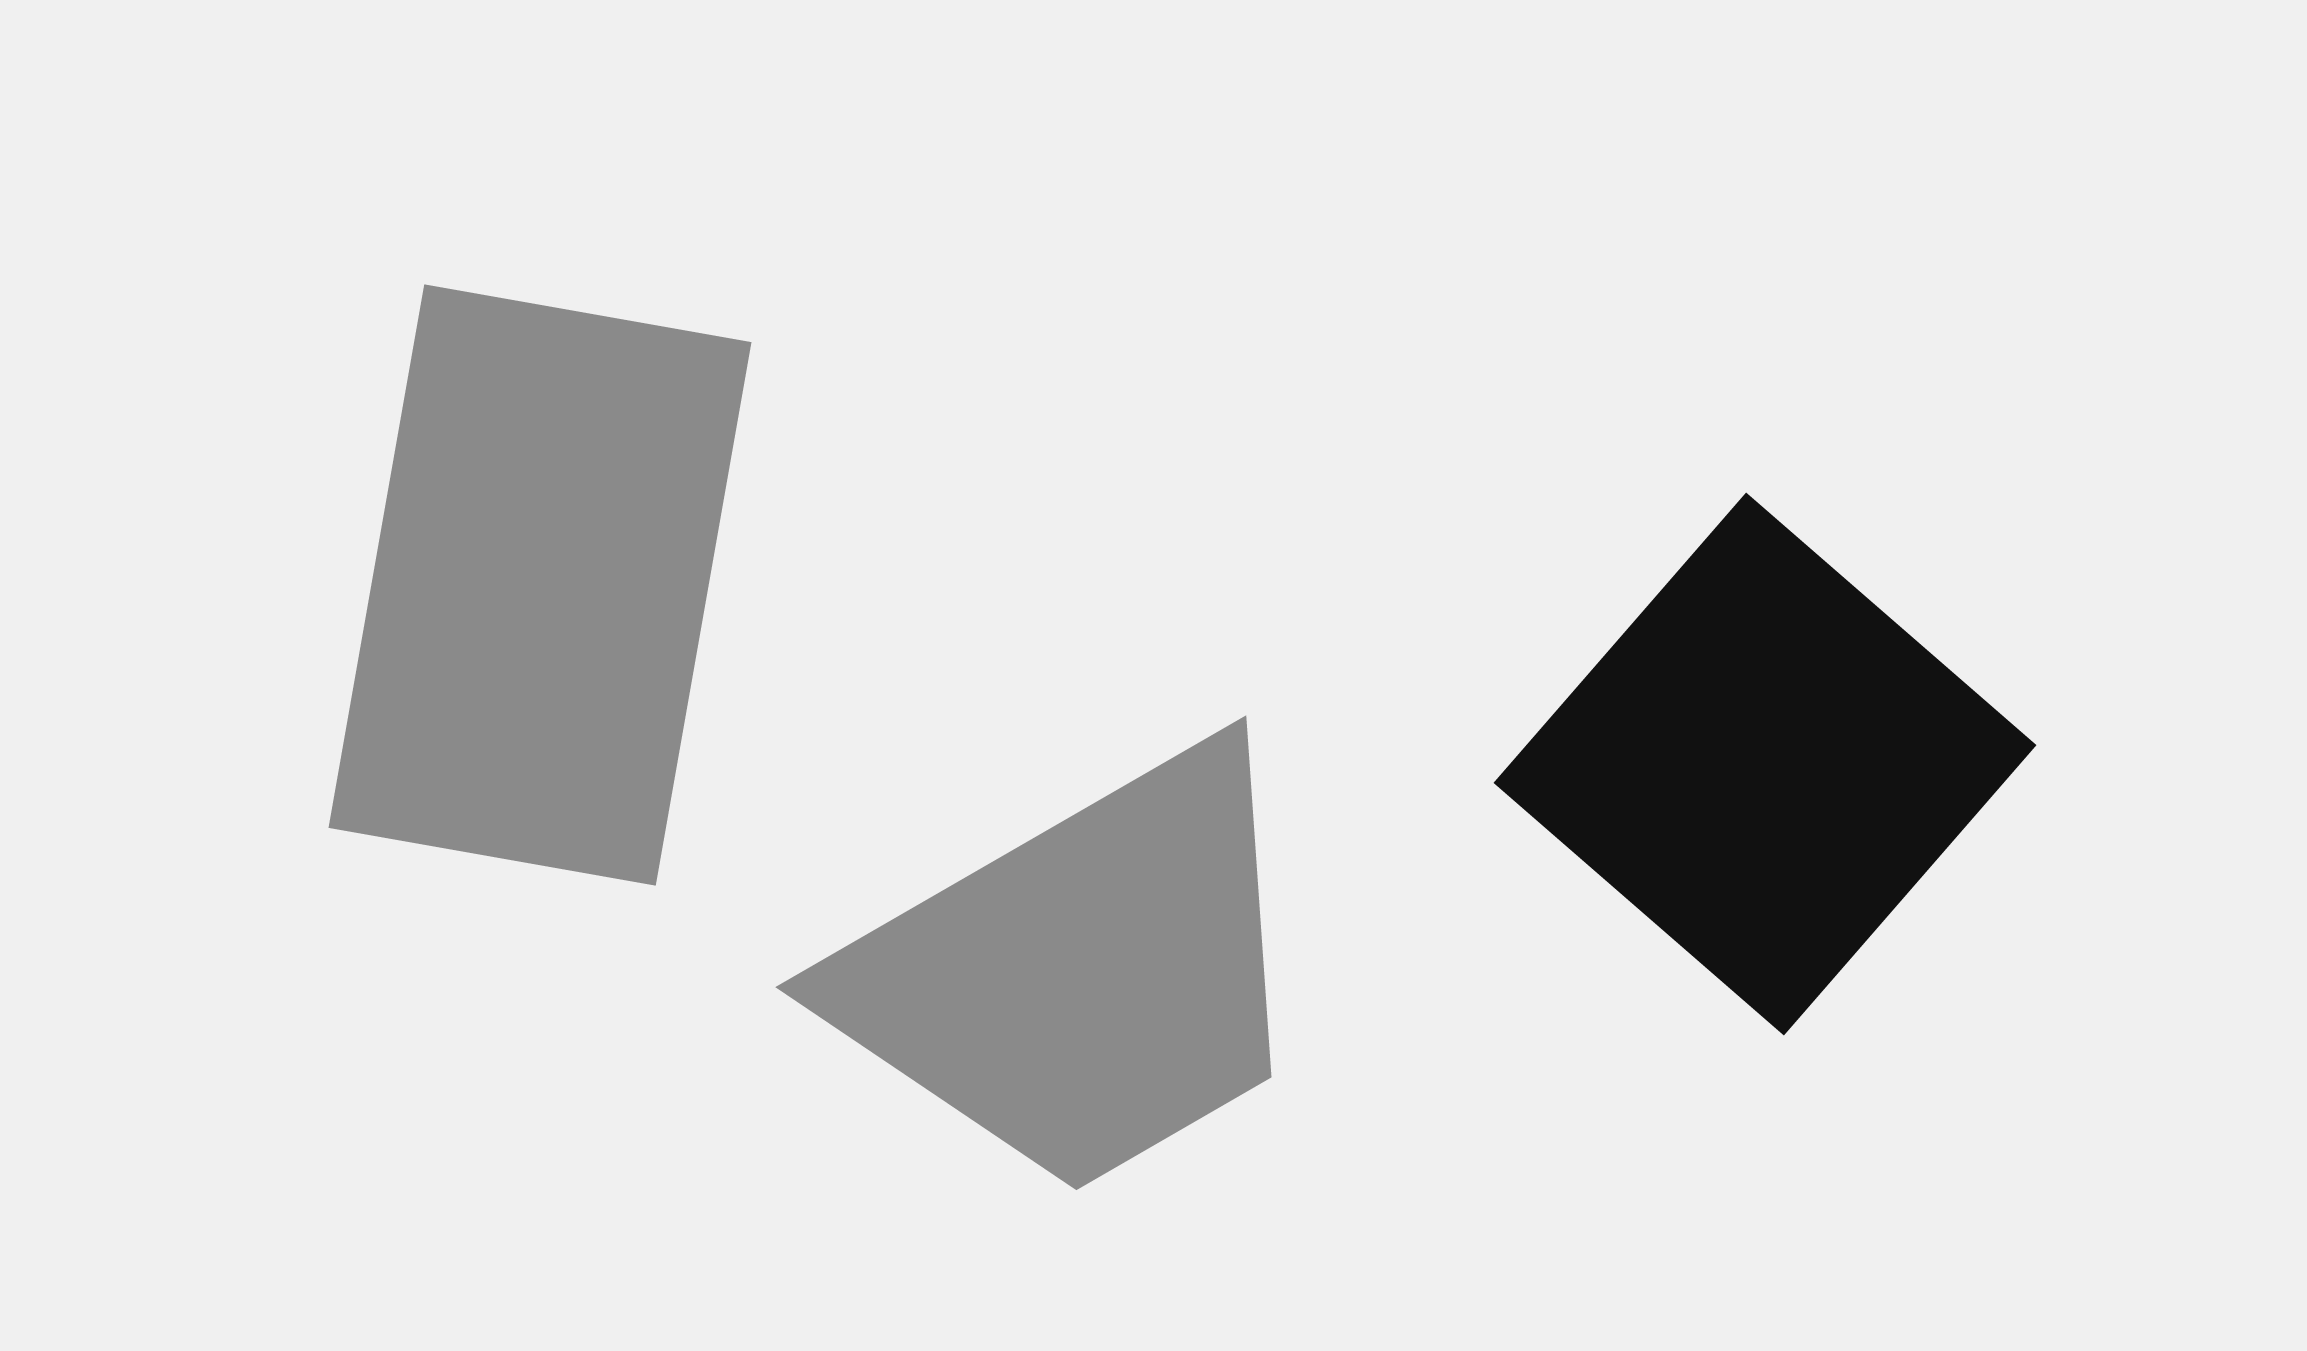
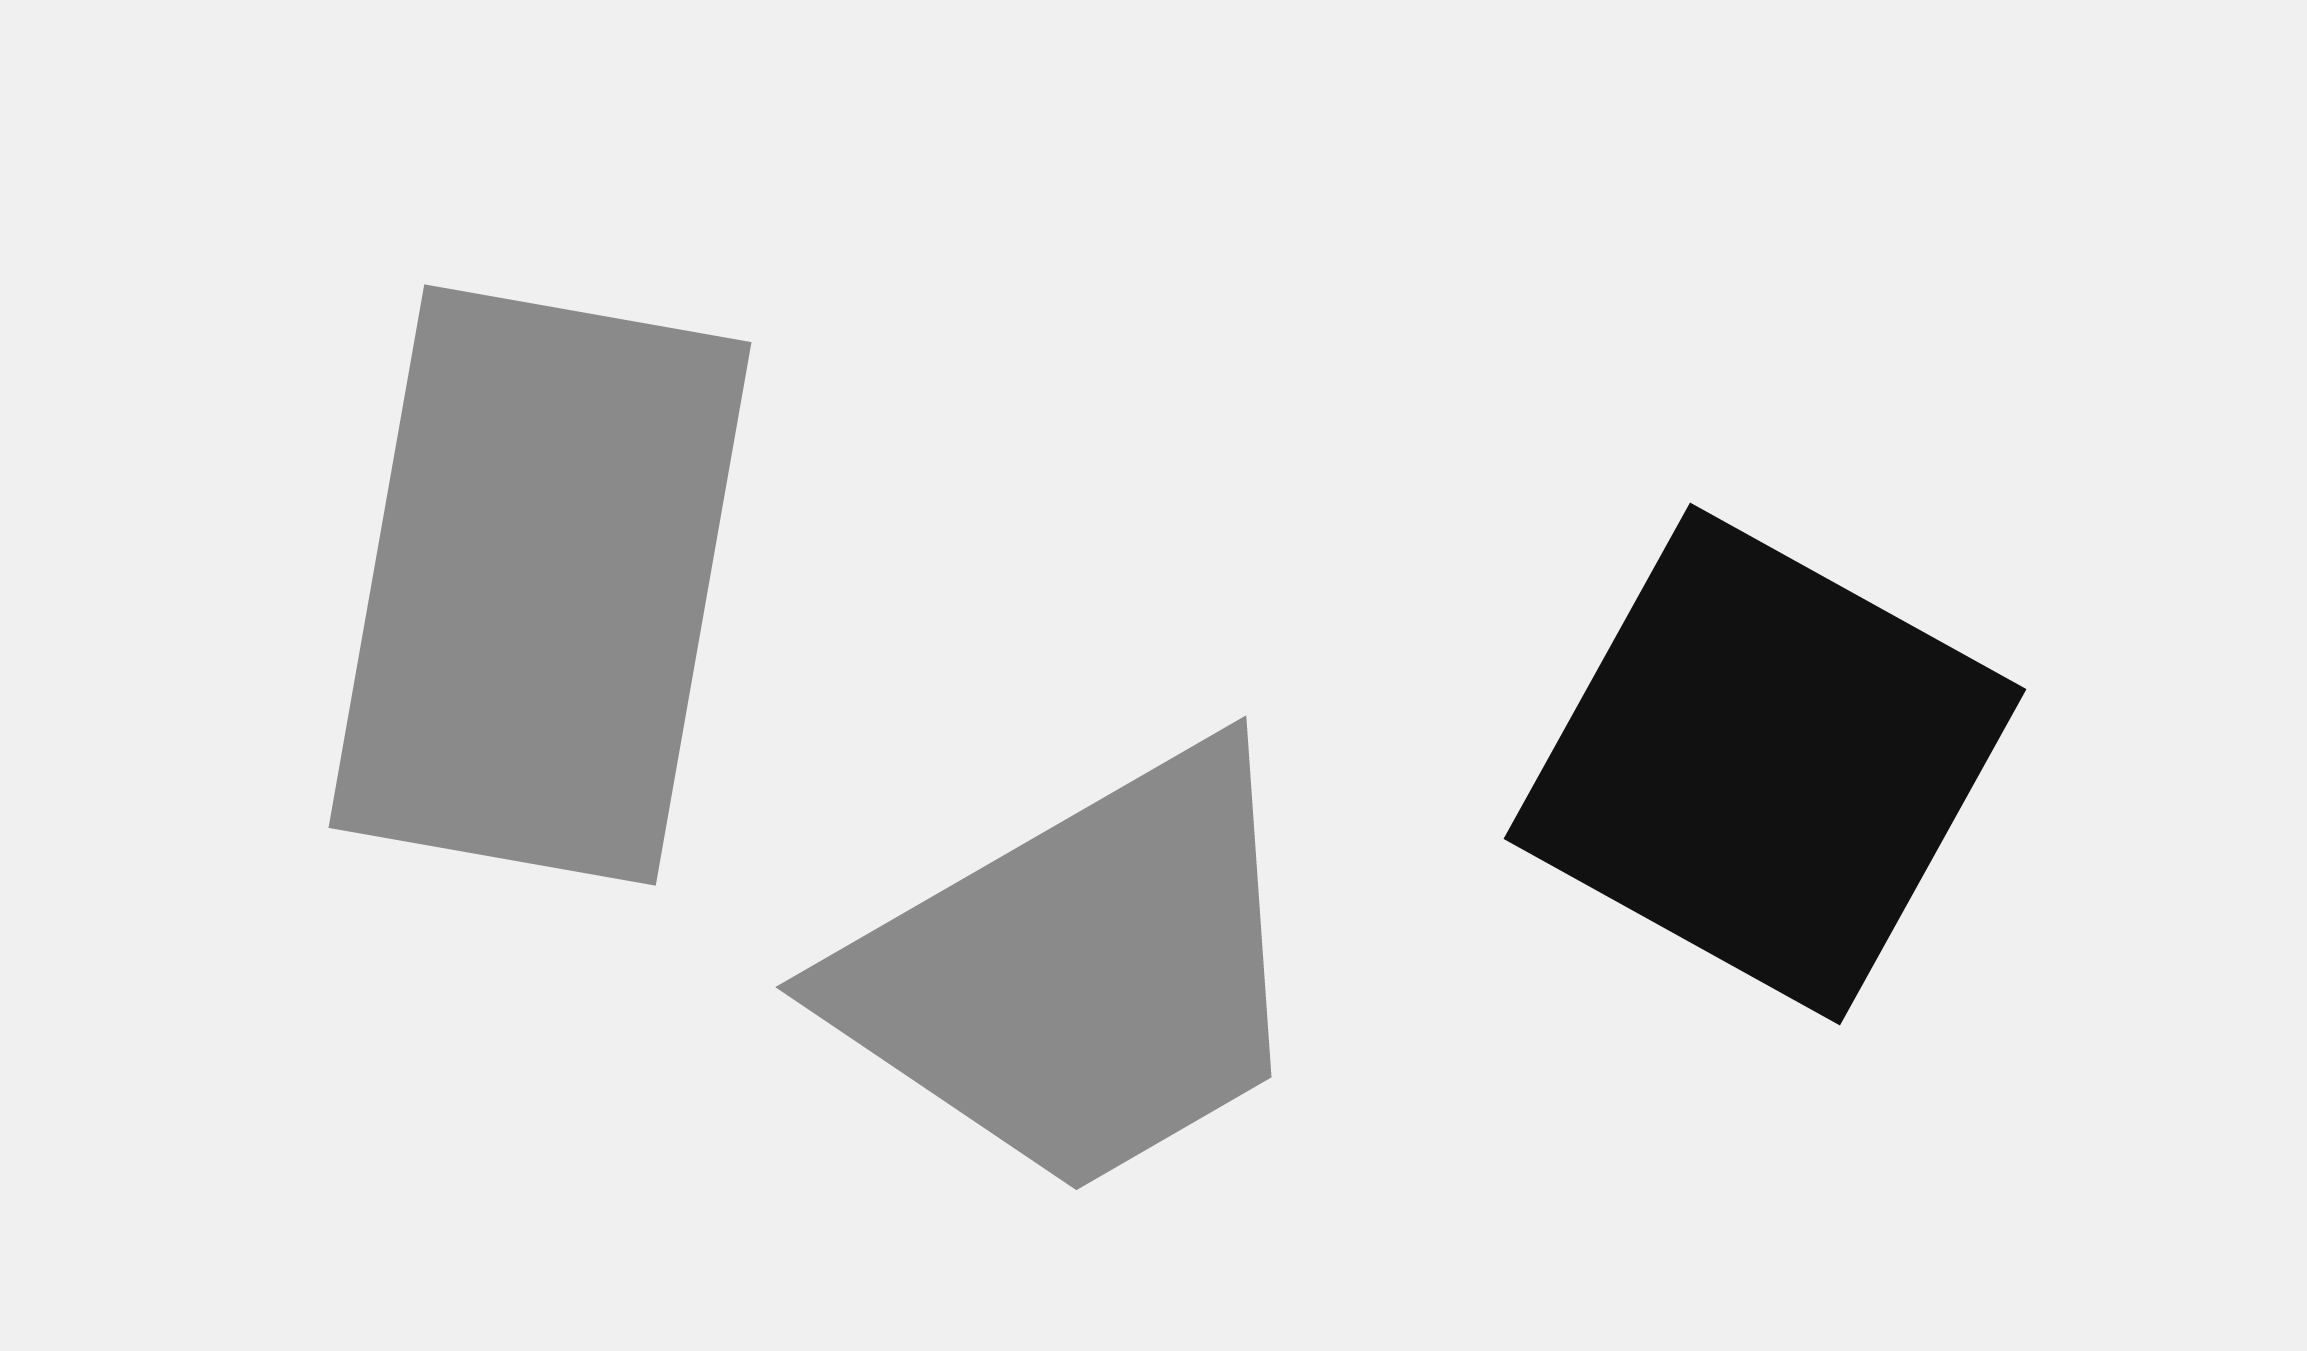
black square: rotated 12 degrees counterclockwise
